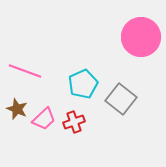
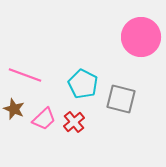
pink line: moved 4 px down
cyan pentagon: rotated 20 degrees counterclockwise
gray square: rotated 24 degrees counterclockwise
brown star: moved 3 px left
red cross: rotated 20 degrees counterclockwise
